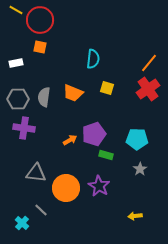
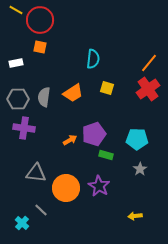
orange trapezoid: rotated 55 degrees counterclockwise
